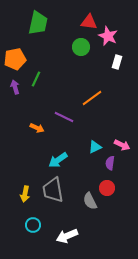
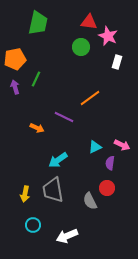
orange line: moved 2 px left
